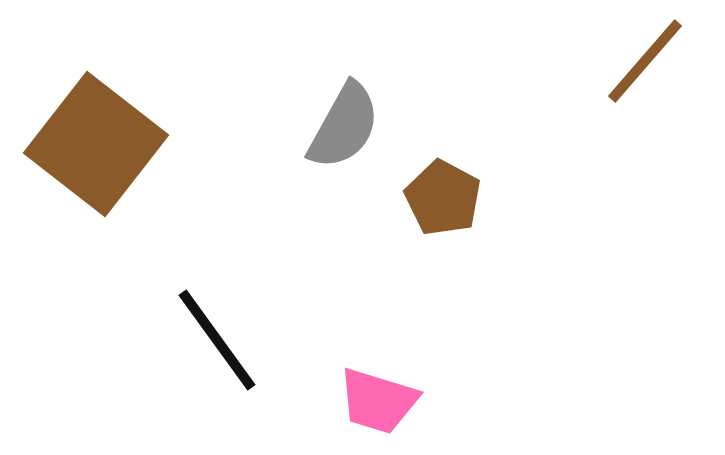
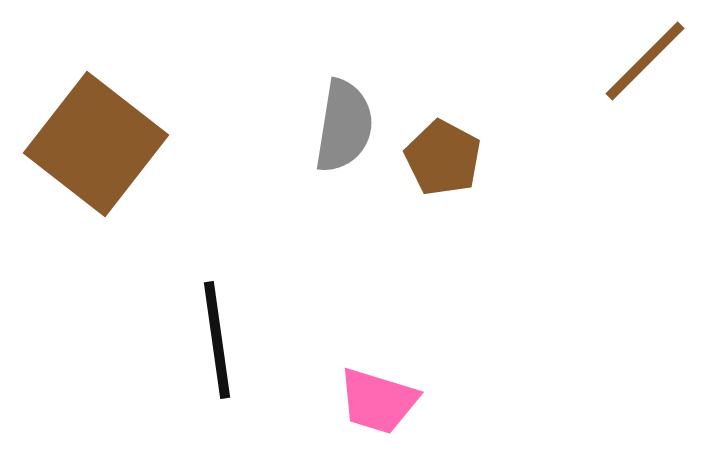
brown line: rotated 4 degrees clockwise
gray semicircle: rotated 20 degrees counterclockwise
brown pentagon: moved 40 px up
black line: rotated 28 degrees clockwise
